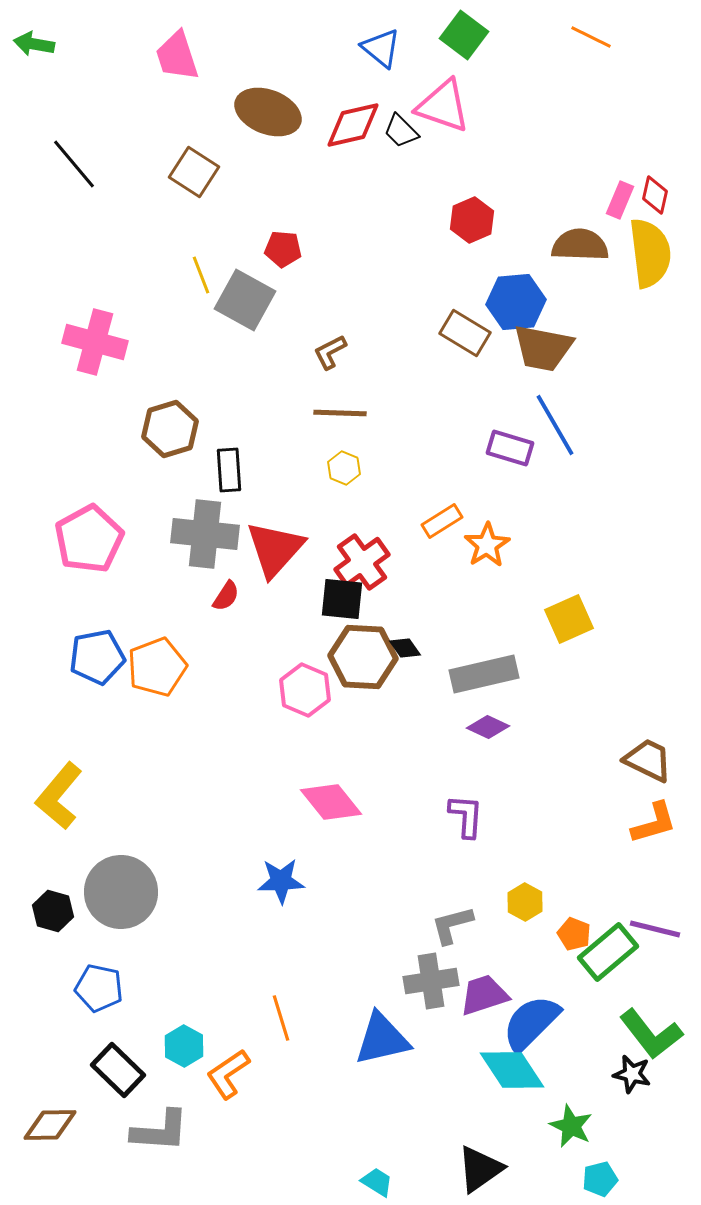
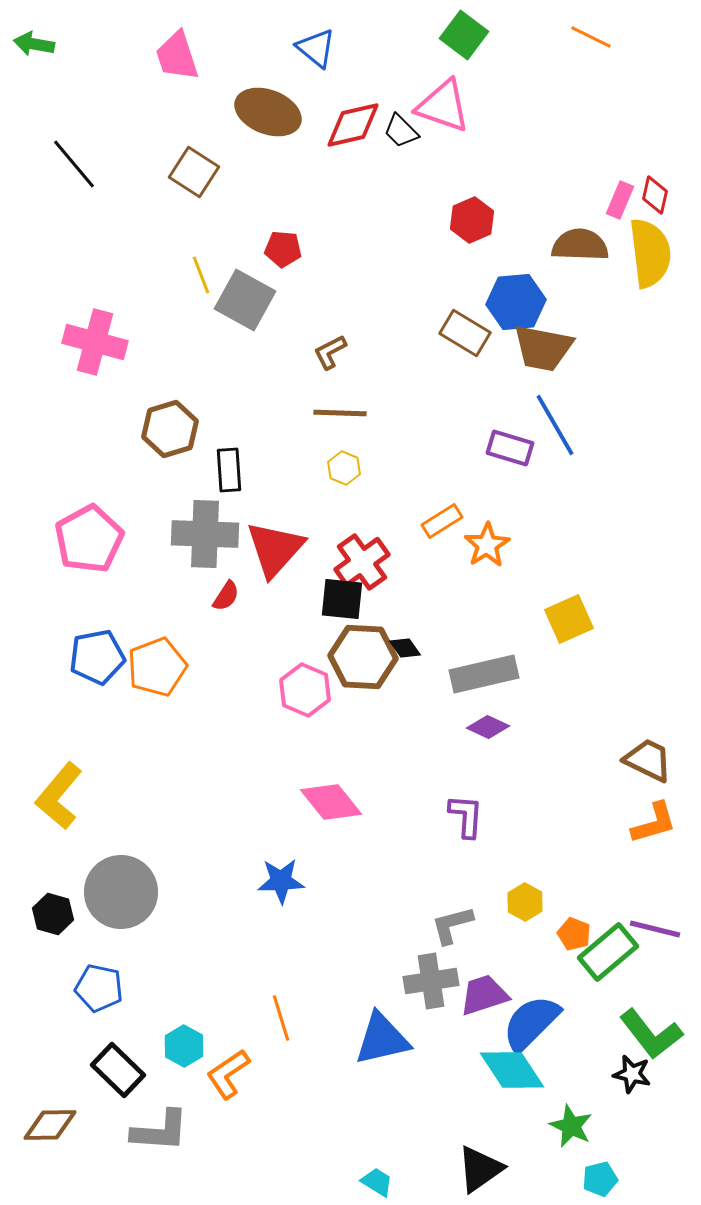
blue triangle at (381, 48): moved 65 px left
gray cross at (205, 534): rotated 4 degrees counterclockwise
black hexagon at (53, 911): moved 3 px down
